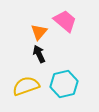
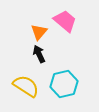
yellow semicircle: rotated 52 degrees clockwise
